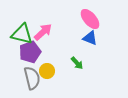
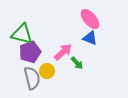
pink arrow: moved 20 px right, 20 px down
